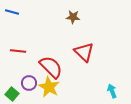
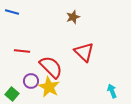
brown star: rotated 24 degrees counterclockwise
red line: moved 4 px right
purple circle: moved 2 px right, 2 px up
